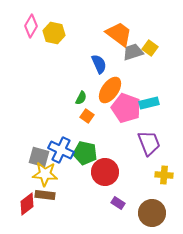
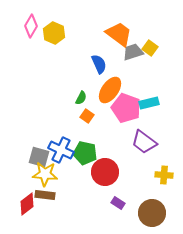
yellow hexagon: rotated 10 degrees clockwise
purple trapezoid: moved 5 px left, 1 px up; rotated 148 degrees clockwise
